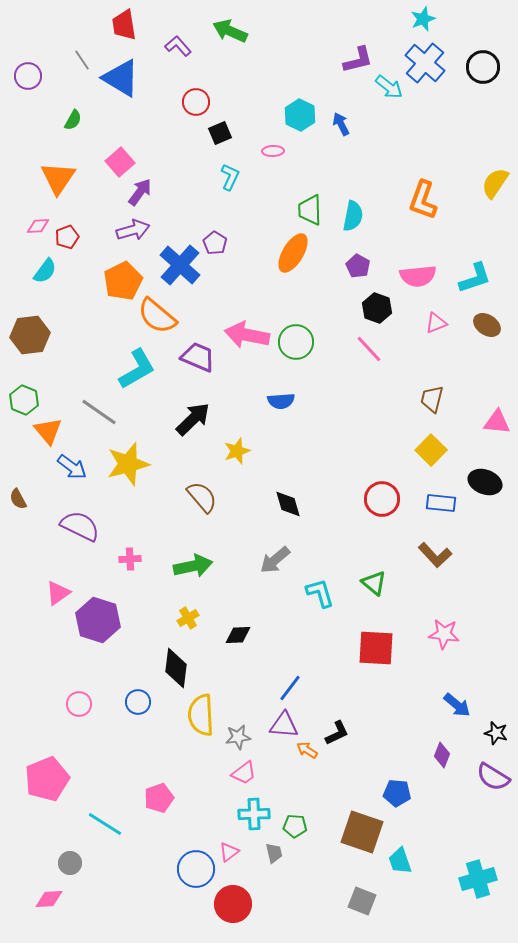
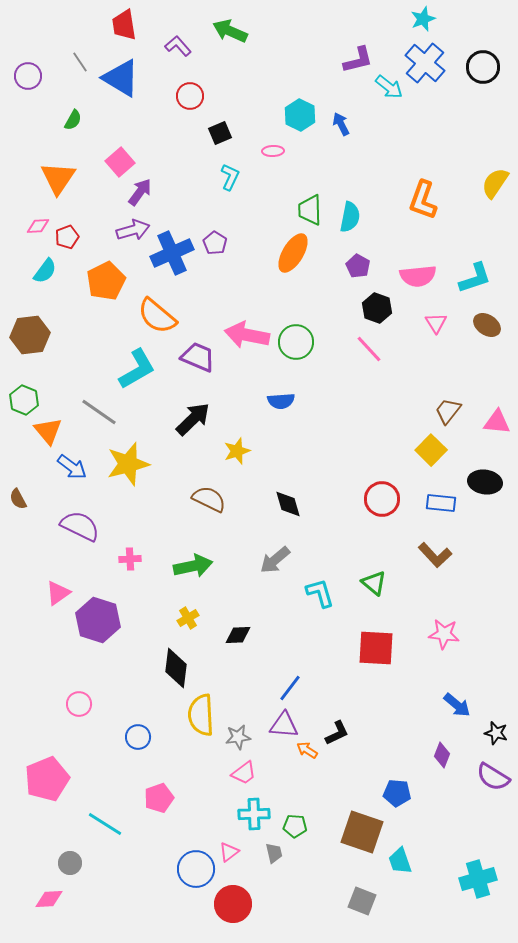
gray line at (82, 60): moved 2 px left, 2 px down
red circle at (196, 102): moved 6 px left, 6 px up
cyan semicircle at (353, 216): moved 3 px left, 1 px down
blue cross at (180, 265): moved 8 px left, 12 px up; rotated 24 degrees clockwise
orange pentagon at (123, 281): moved 17 px left
pink triangle at (436, 323): rotated 40 degrees counterclockwise
brown trapezoid at (432, 399): moved 16 px right, 12 px down; rotated 24 degrees clockwise
black ellipse at (485, 482): rotated 12 degrees counterclockwise
brown semicircle at (202, 497): moved 7 px right, 2 px down; rotated 24 degrees counterclockwise
blue circle at (138, 702): moved 35 px down
